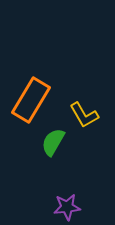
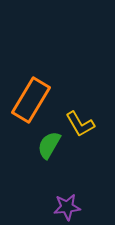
yellow L-shape: moved 4 px left, 9 px down
green semicircle: moved 4 px left, 3 px down
